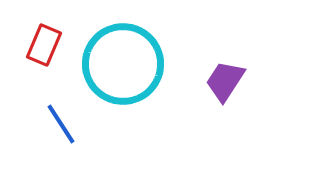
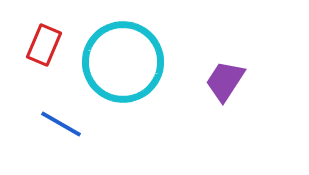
cyan circle: moved 2 px up
blue line: rotated 27 degrees counterclockwise
